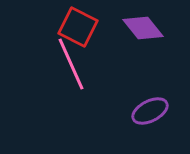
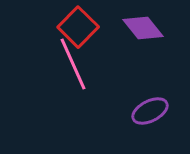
red square: rotated 18 degrees clockwise
pink line: moved 2 px right
